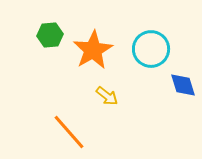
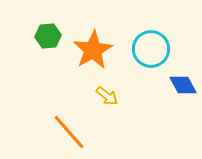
green hexagon: moved 2 px left, 1 px down
blue diamond: rotated 12 degrees counterclockwise
